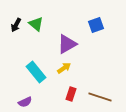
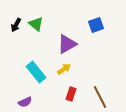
yellow arrow: moved 1 px down
brown line: rotated 45 degrees clockwise
